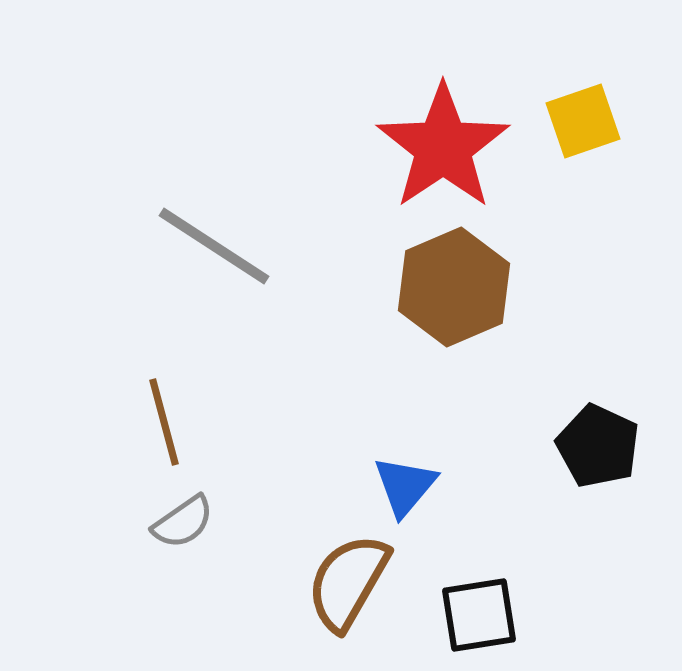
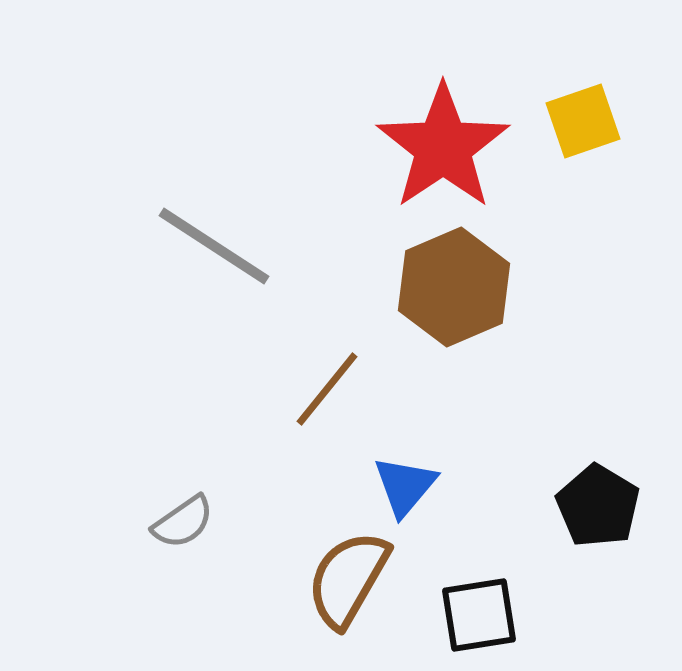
brown line: moved 163 px right, 33 px up; rotated 54 degrees clockwise
black pentagon: moved 60 px down; rotated 6 degrees clockwise
brown semicircle: moved 3 px up
